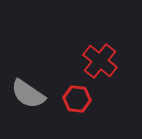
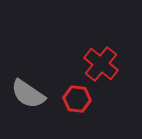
red cross: moved 1 px right, 3 px down
